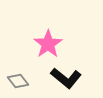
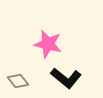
pink star: rotated 24 degrees counterclockwise
